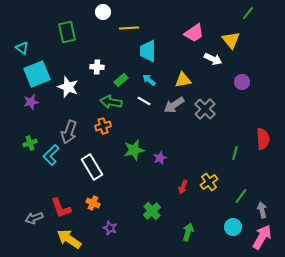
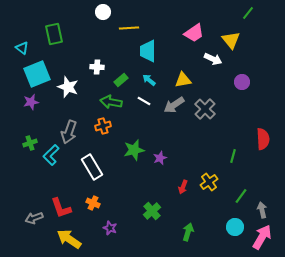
green rectangle at (67, 32): moved 13 px left, 2 px down
green line at (235, 153): moved 2 px left, 3 px down
cyan circle at (233, 227): moved 2 px right
